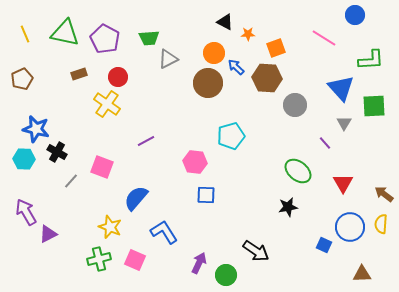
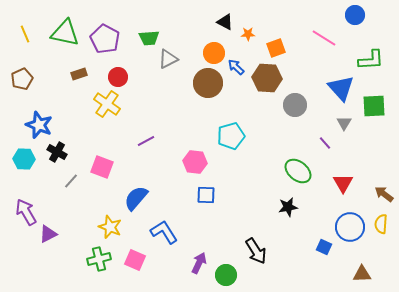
blue star at (36, 129): moved 3 px right, 4 px up; rotated 8 degrees clockwise
blue square at (324, 245): moved 2 px down
black arrow at (256, 251): rotated 24 degrees clockwise
